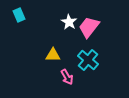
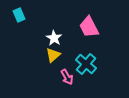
white star: moved 15 px left, 16 px down
pink trapezoid: rotated 65 degrees counterclockwise
yellow triangle: rotated 42 degrees counterclockwise
cyan cross: moved 2 px left, 4 px down
